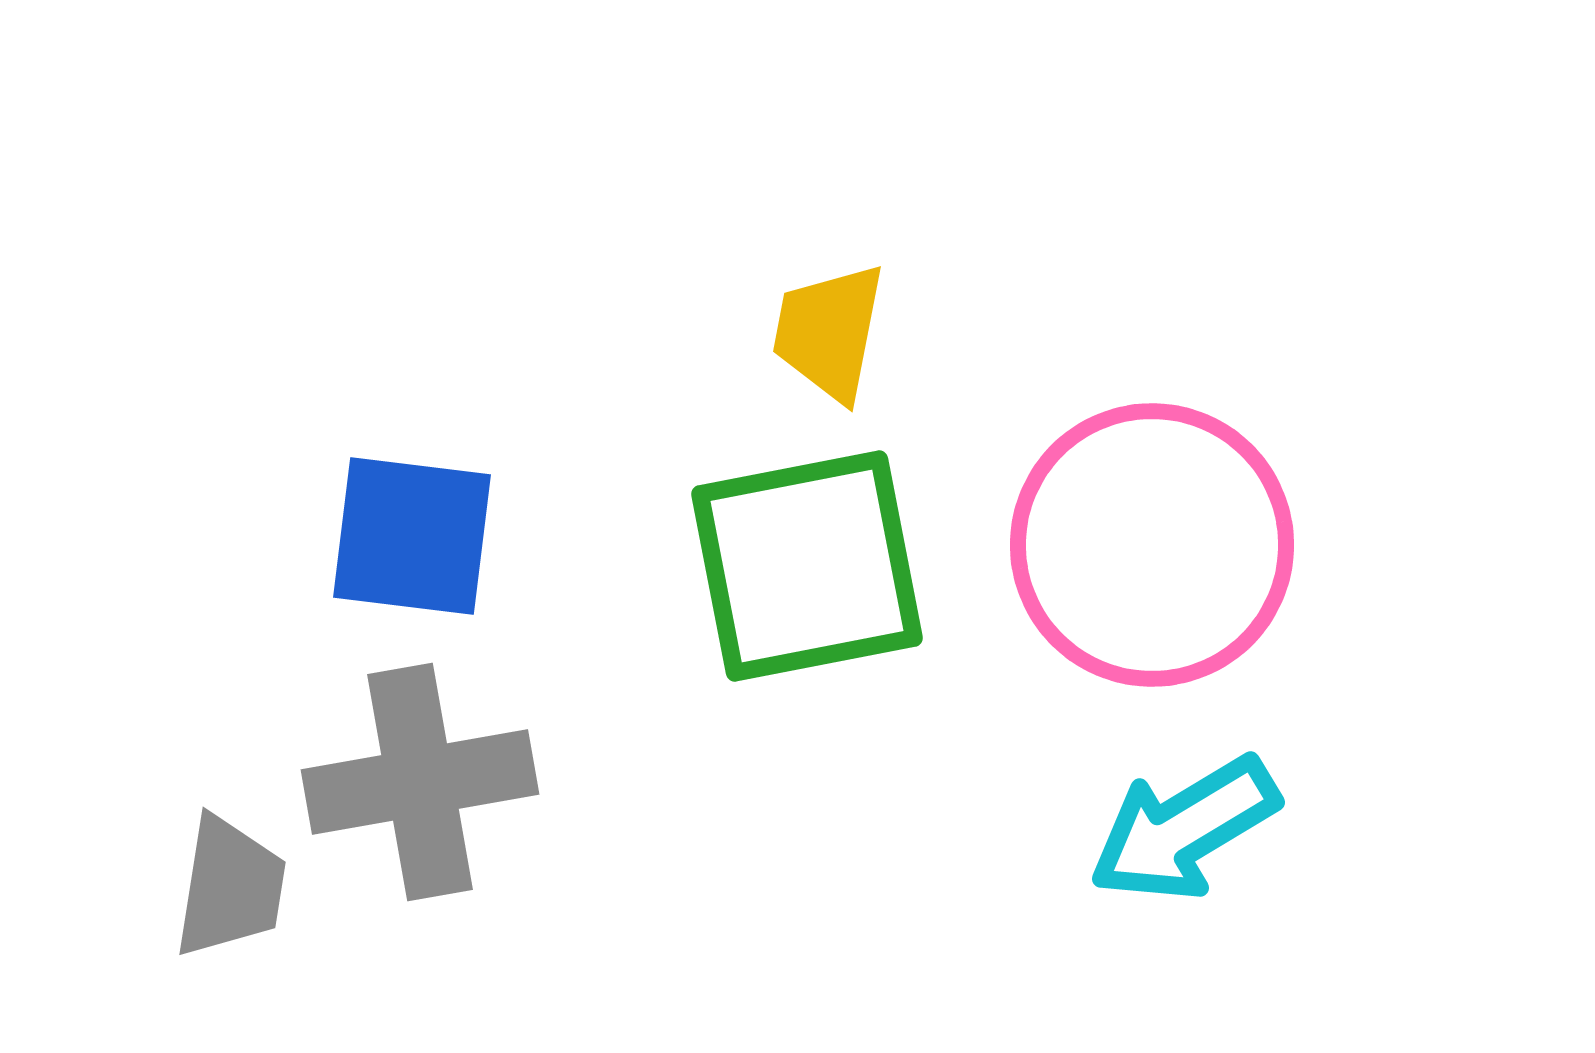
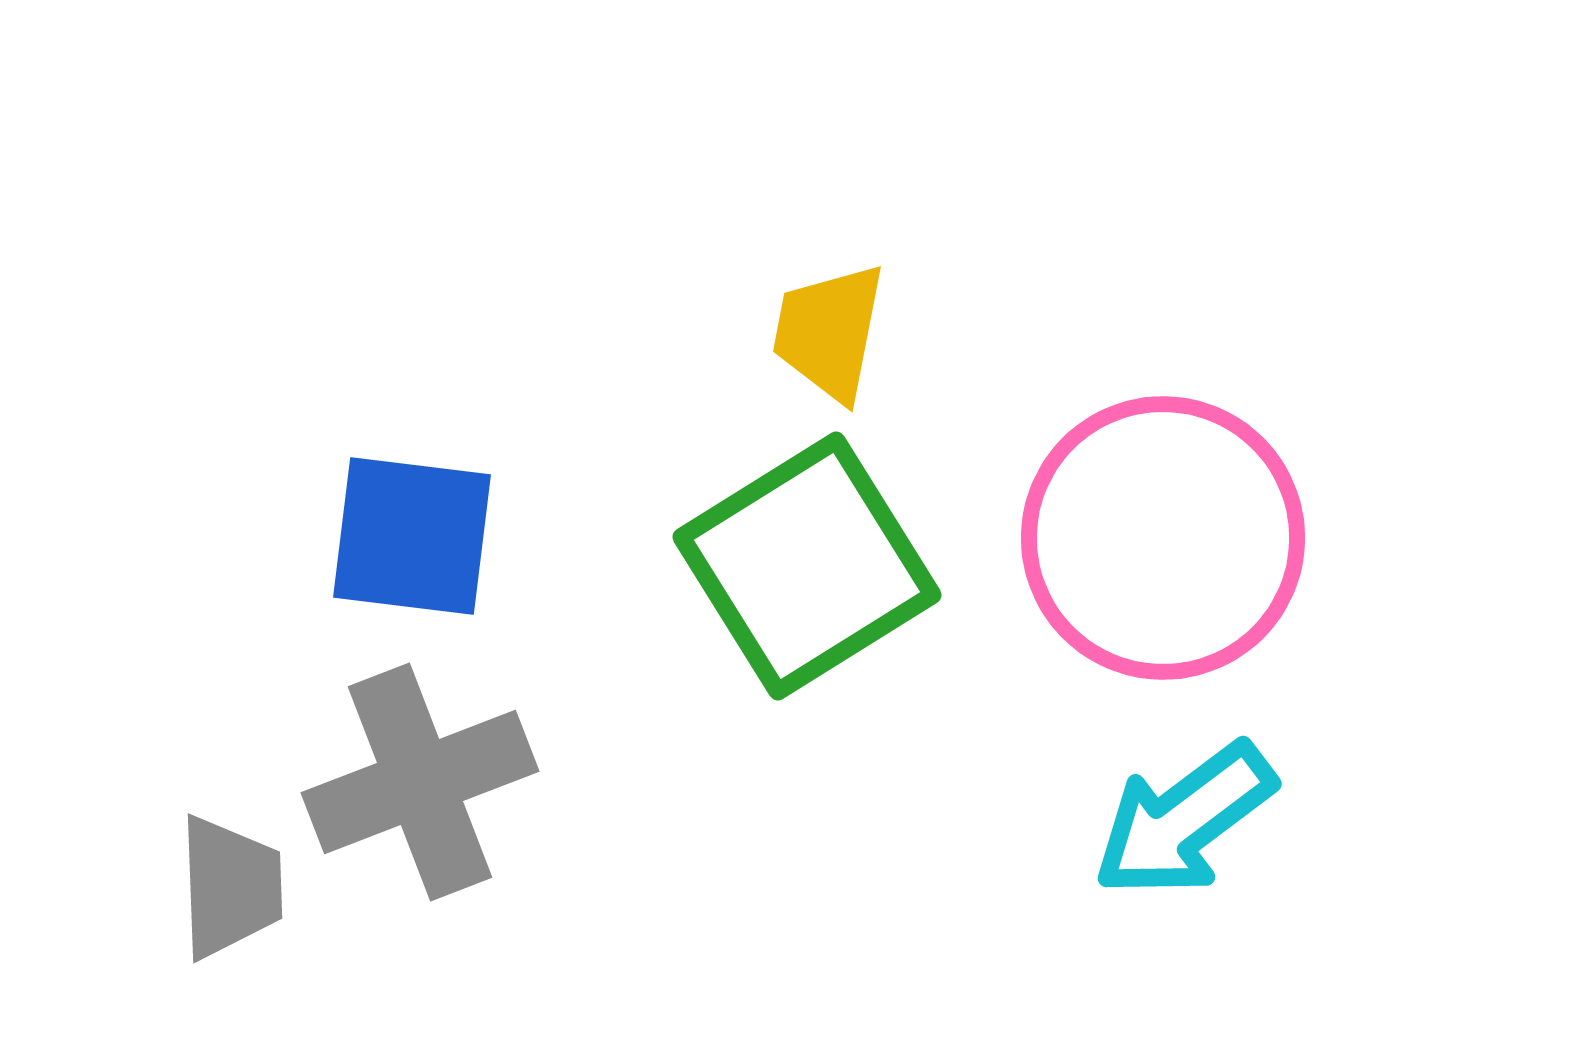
pink circle: moved 11 px right, 7 px up
green square: rotated 21 degrees counterclockwise
gray cross: rotated 11 degrees counterclockwise
cyan arrow: moved 9 px up; rotated 6 degrees counterclockwise
gray trapezoid: rotated 11 degrees counterclockwise
